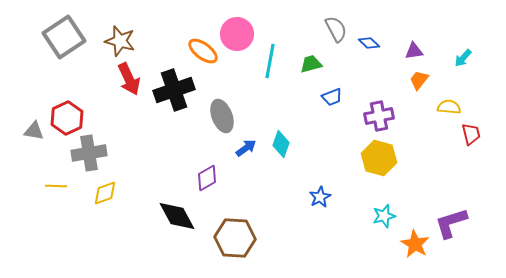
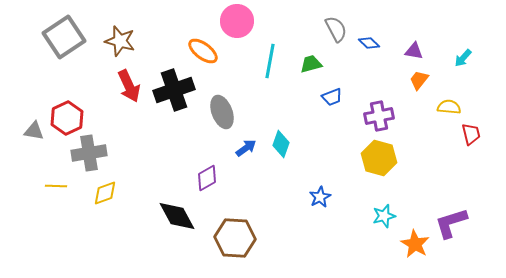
pink circle: moved 13 px up
purple triangle: rotated 18 degrees clockwise
red arrow: moved 7 px down
gray ellipse: moved 4 px up
